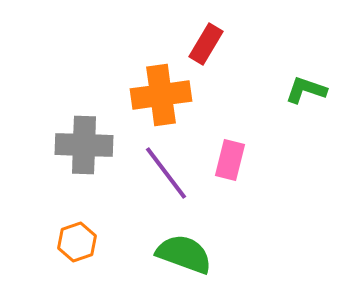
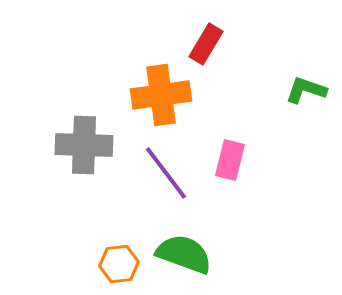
orange hexagon: moved 42 px right, 22 px down; rotated 12 degrees clockwise
